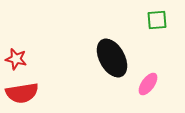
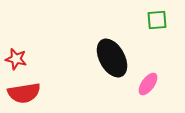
red semicircle: moved 2 px right
